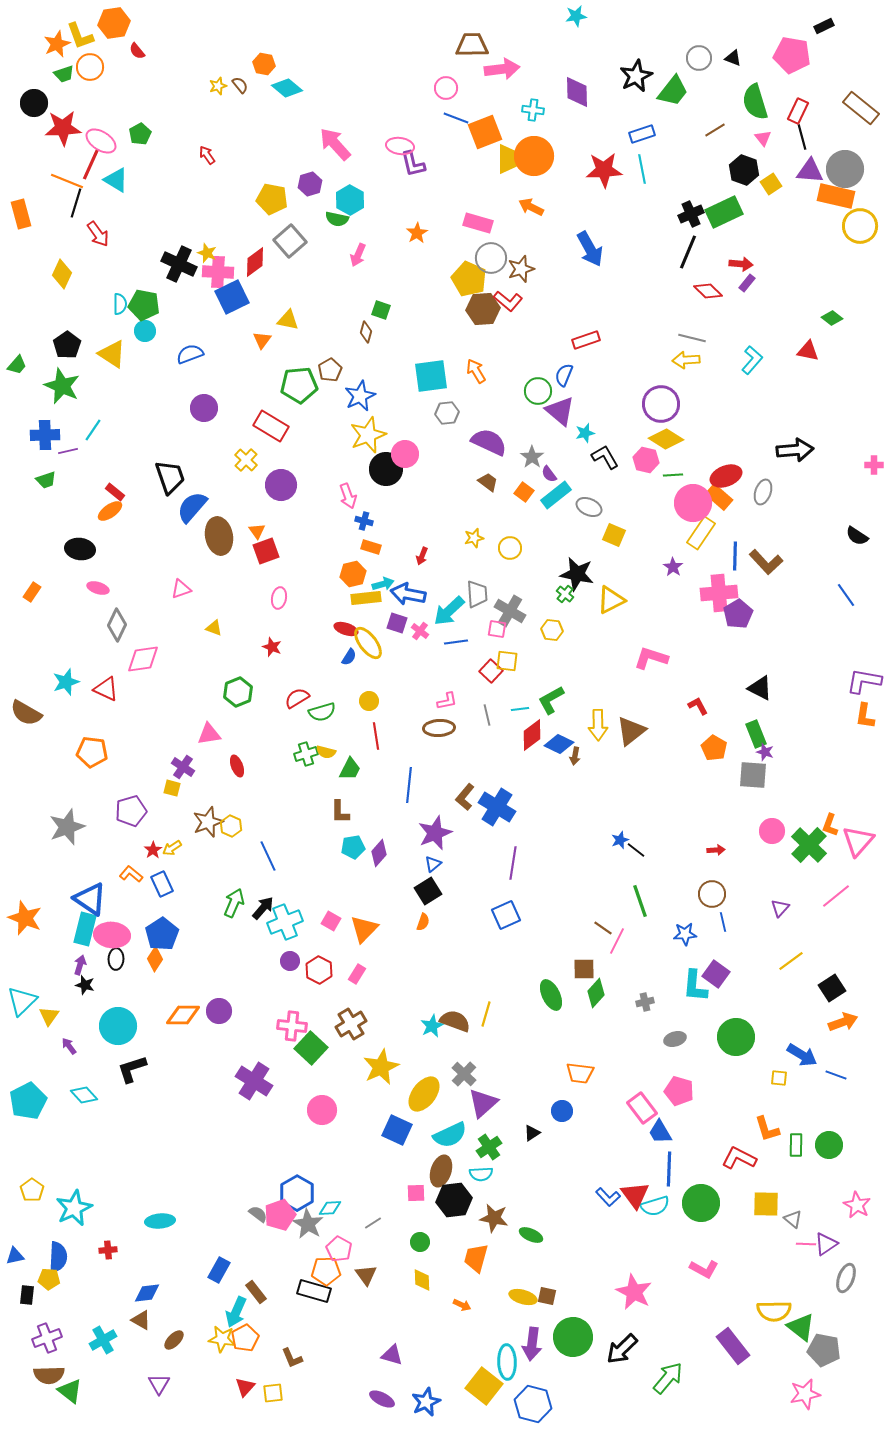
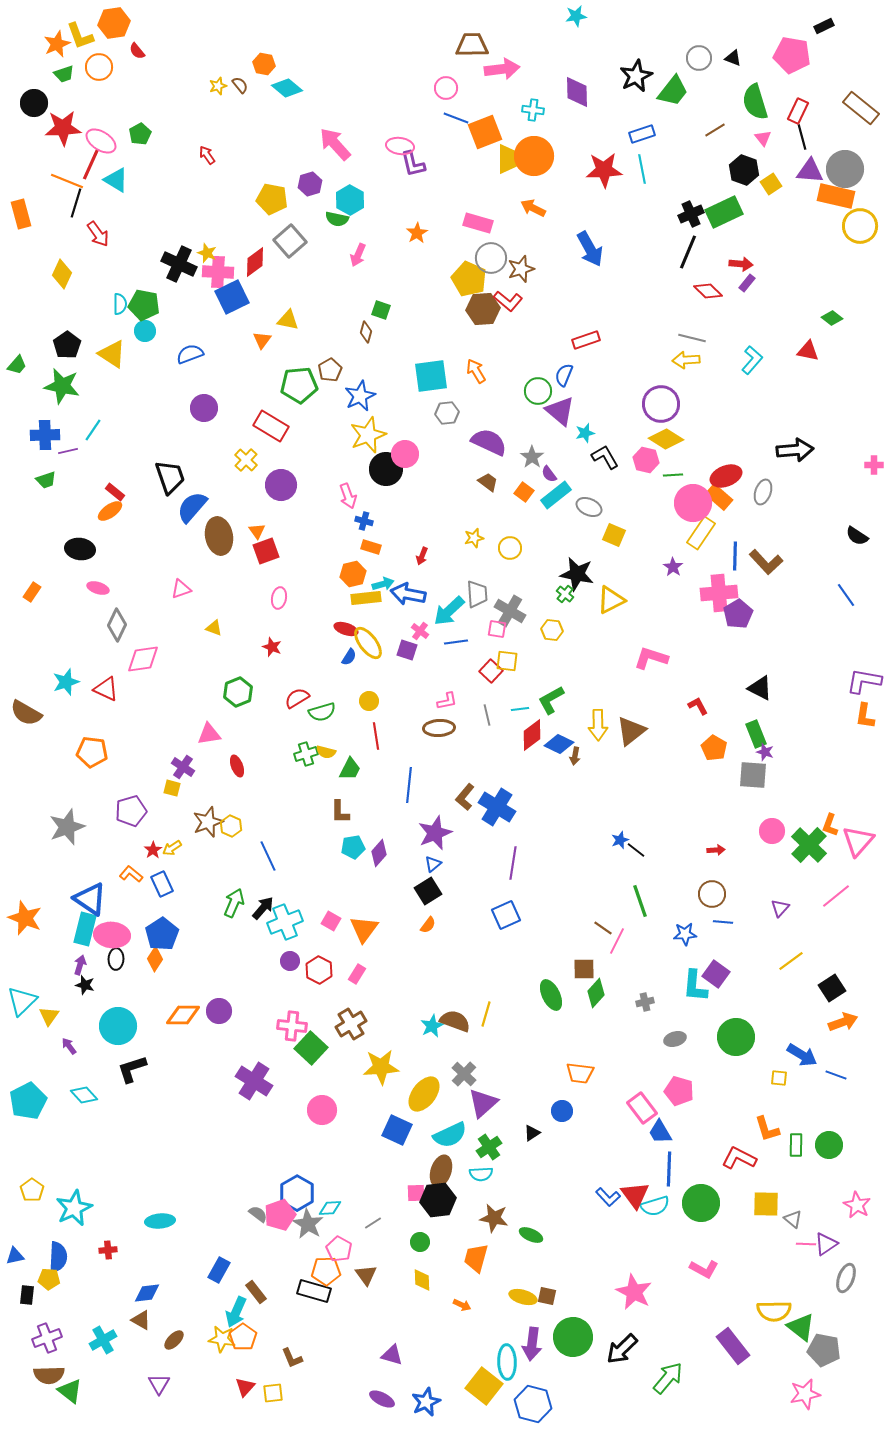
orange circle at (90, 67): moved 9 px right
orange arrow at (531, 207): moved 2 px right, 1 px down
green star at (62, 386): rotated 12 degrees counterclockwise
purple square at (397, 623): moved 10 px right, 27 px down
orange semicircle at (423, 922): moved 5 px right, 3 px down; rotated 18 degrees clockwise
blue line at (723, 922): rotated 72 degrees counterclockwise
orange triangle at (364, 929): rotated 8 degrees counterclockwise
yellow star at (381, 1067): rotated 21 degrees clockwise
black hexagon at (454, 1200): moved 16 px left
orange pentagon at (245, 1338): moved 2 px left, 1 px up; rotated 8 degrees counterclockwise
